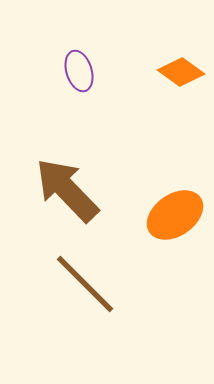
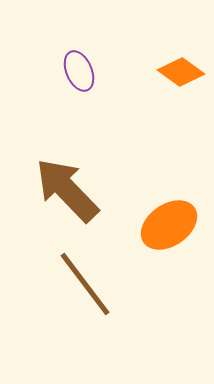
purple ellipse: rotated 6 degrees counterclockwise
orange ellipse: moved 6 px left, 10 px down
brown line: rotated 8 degrees clockwise
